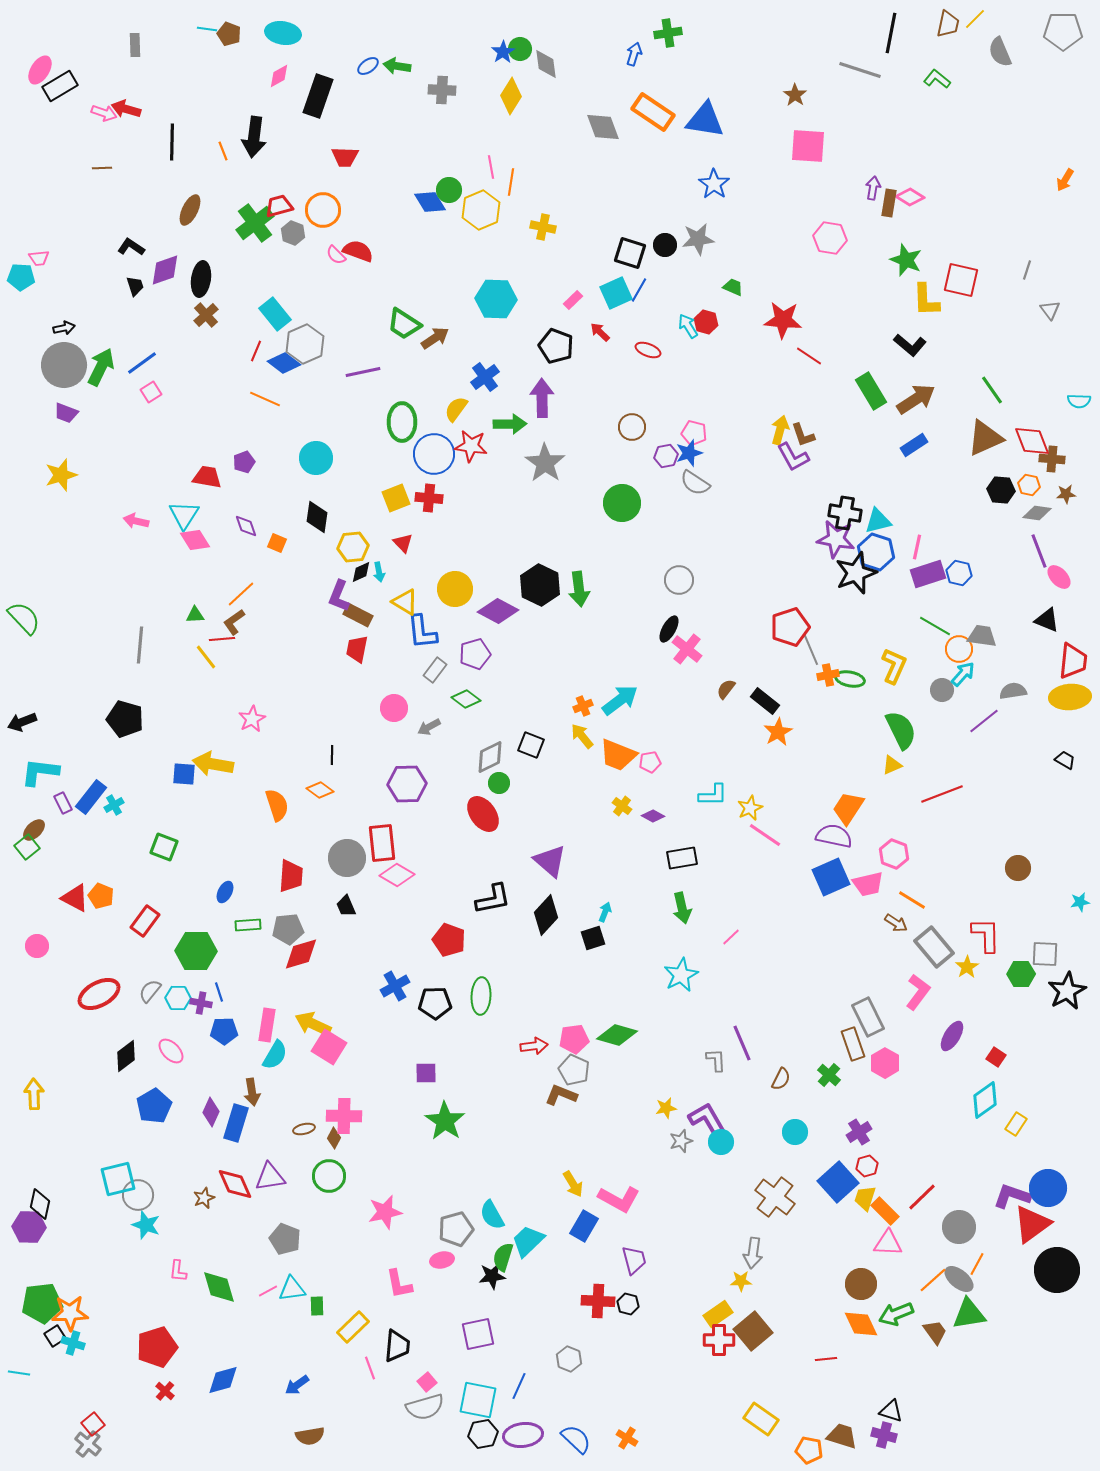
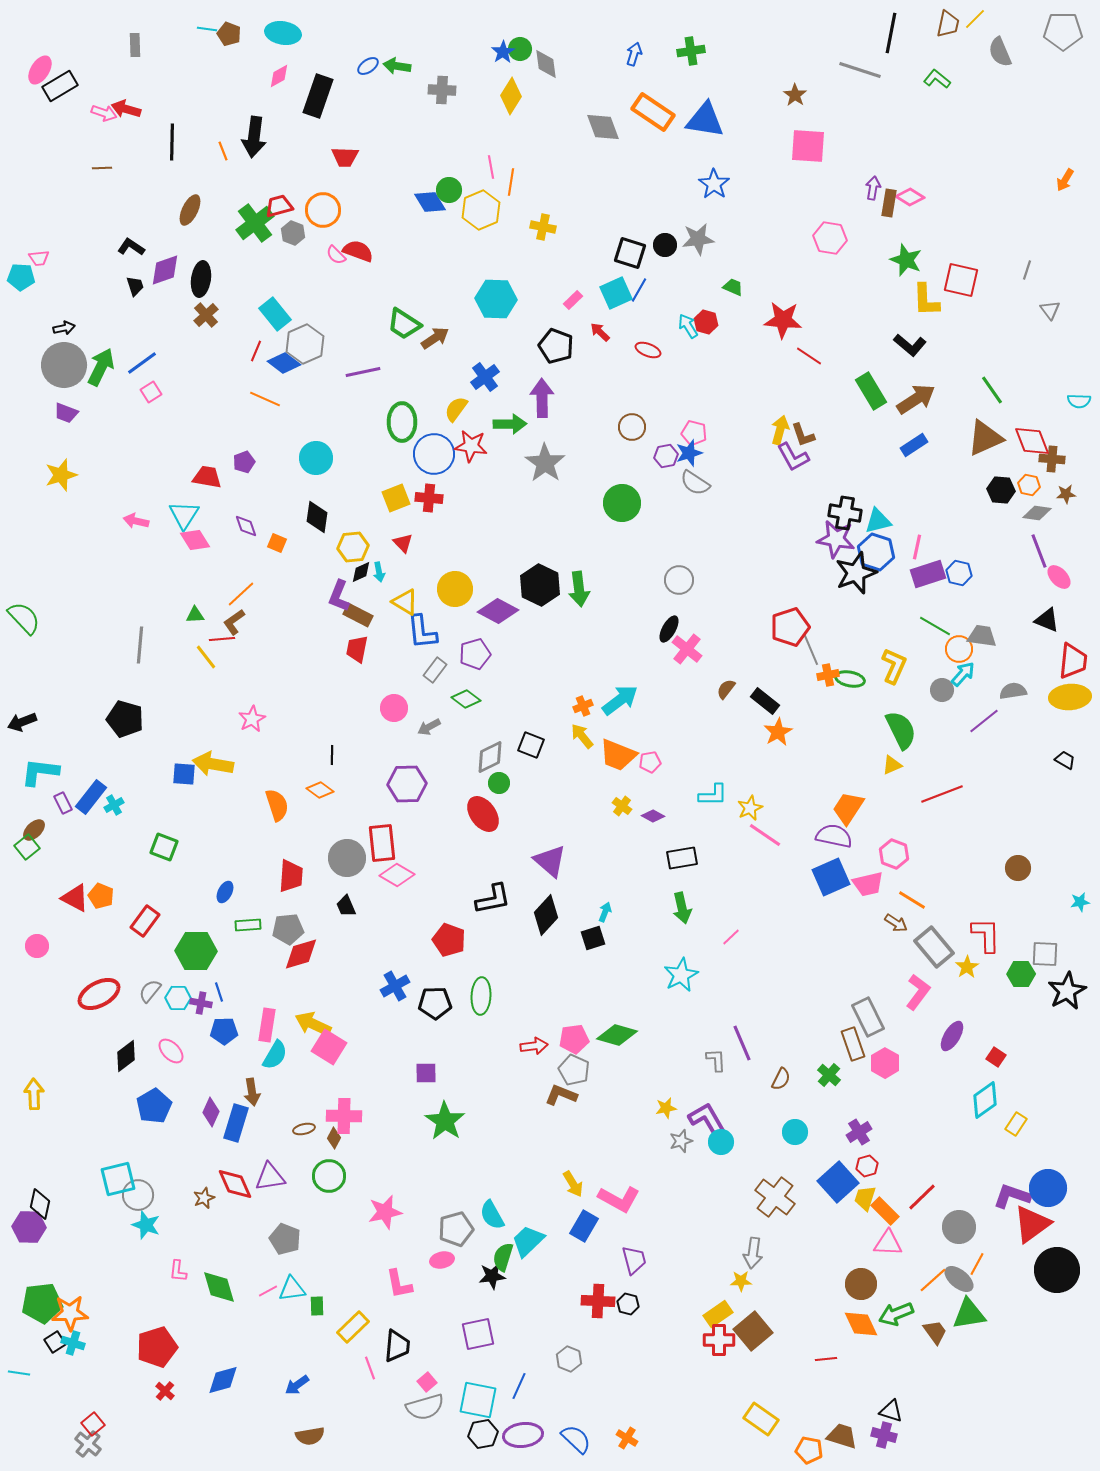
green cross at (668, 33): moved 23 px right, 18 px down
black square at (55, 1336): moved 6 px down
